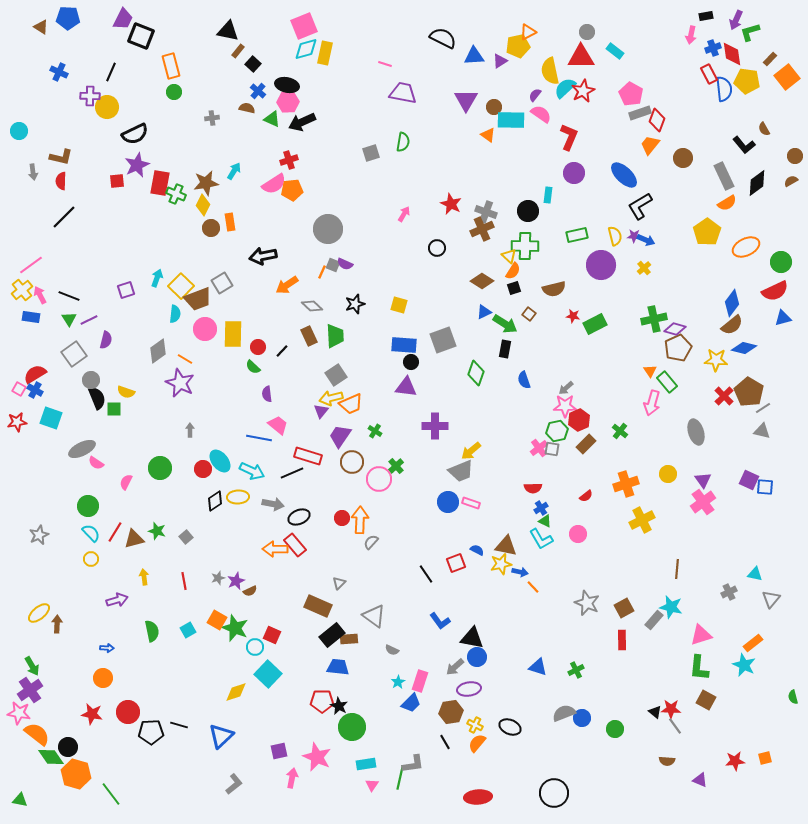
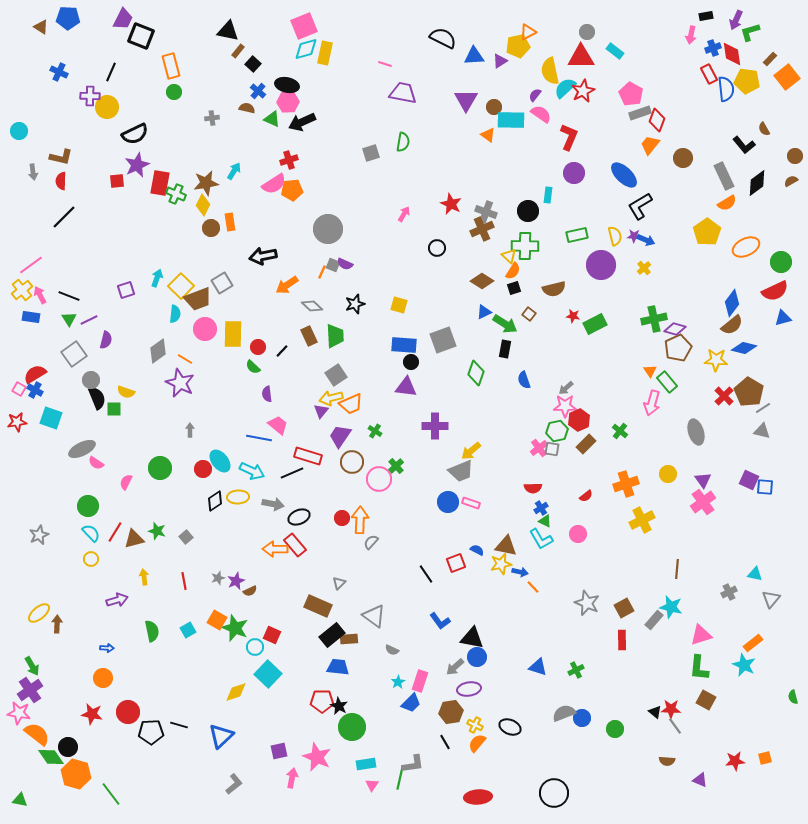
blue semicircle at (724, 89): moved 2 px right
